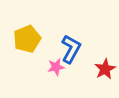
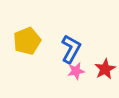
yellow pentagon: moved 2 px down
pink star: moved 20 px right, 4 px down
